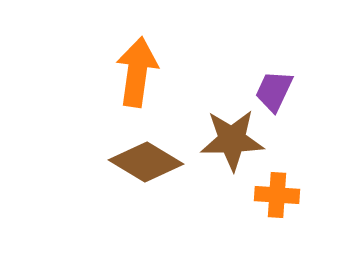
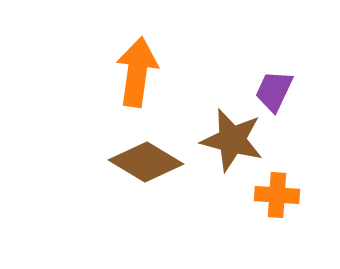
brown star: rotated 16 degrees clockwise
